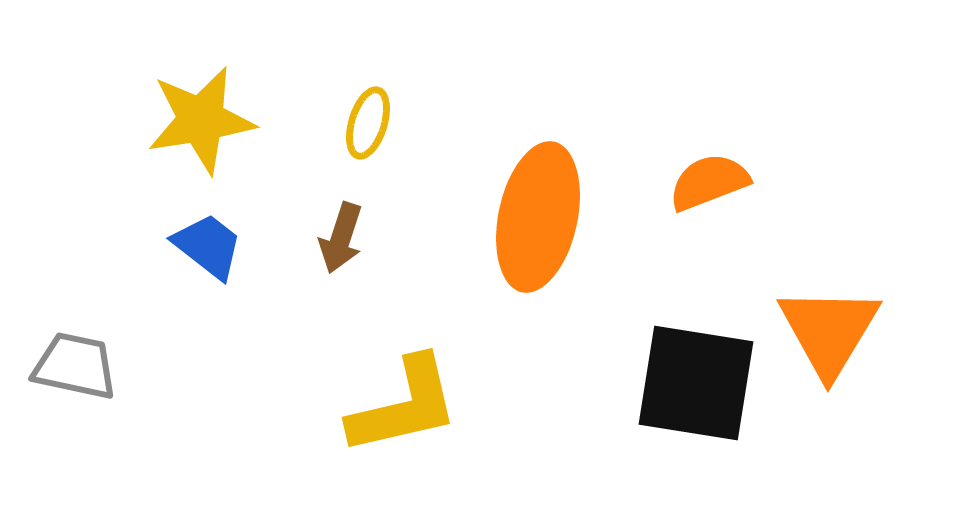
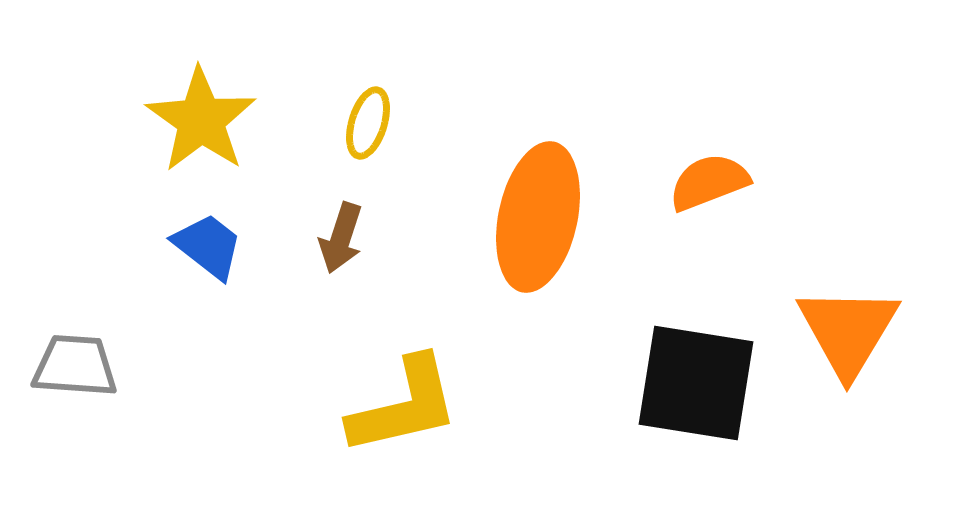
yellow star: rotated 28 degrees counterclockwise
orange triangle: moved 19 px right
gray trapezoid: rotated 8 degrees counterclockwise
